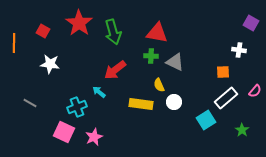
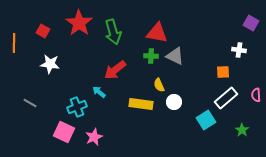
gray triangle: moved 6 px up
pink semicircle: moved 1 px right, 4 px down; rotated 136 degrees clockwise
